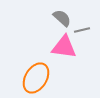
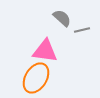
pink triangle: moved 19 px left, 4 px down
